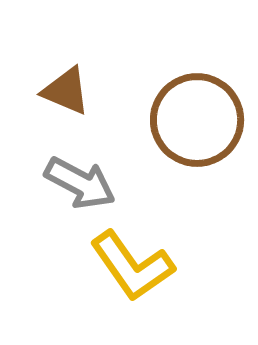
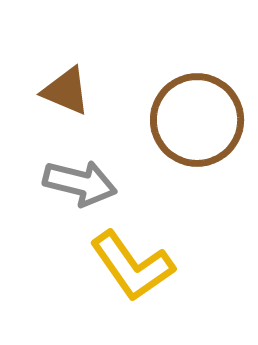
gray arrow: rotated 14 degrees counterclockwise
